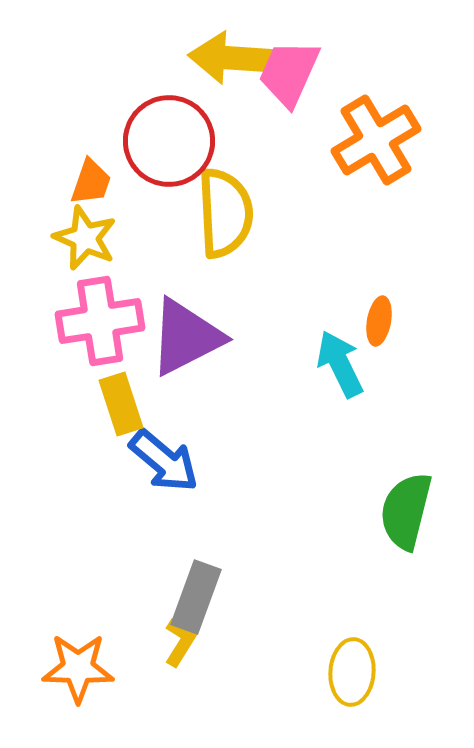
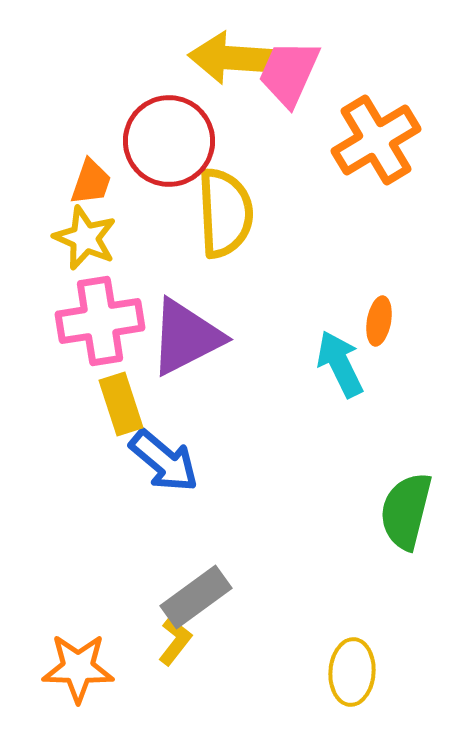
gray rectangle: rotated 34 degrees clockwise
yellow L-shape: moved 5 px left, 1 px up; rotated 6 degrees clockwise
